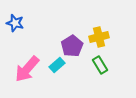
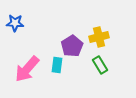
blue star: rotated 12 degrees counterclockwise
cyan rectangle: rotated 42 degrees counterclockwise
